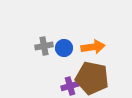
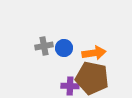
orange arrow: moved 1 px right, 6 px down
purple cross: rotated 18 degrees clockwise
